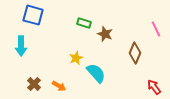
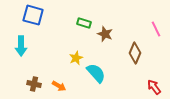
brown cross: rotated 32 degrees counterclockwise
